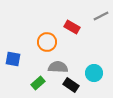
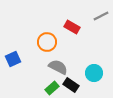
blue square: rotated 35 degrees counterclockwise
gray semicircle: rotated 24 degrees clockwise
green rectangle: moved 14 px right, 5 px down
